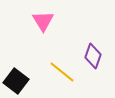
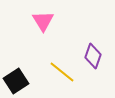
black square: rotated 20 degrees clockwise
